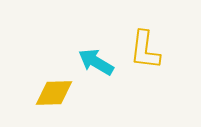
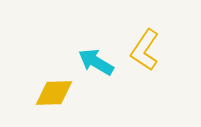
yellow L-shape: rotated 27 degrees clockwise
